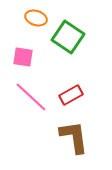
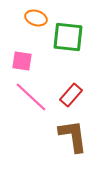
green square: rotated 28 degrees counterclockwise
pink square: moved 1 px left, 4 px down
red rectangle: rotated 20 degrees counterclockwise
brown L-shape: moved 1 px left, 1 px up
